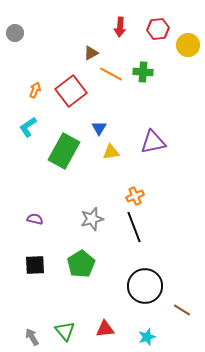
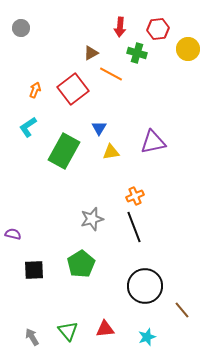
gray circle: moved 6 px right, 5 px up
yellow circle: moved 4 px down
green cross: moved 6 px left, 19 px up; rotated 12 degrees clockwise
red square: moved 2 px right, 2 px up
purple semicircle: moved 22 px left, 15 px down
black square: moved 1 px left, 5 px down
brown line: rotated 18 degrees clockwise
green triangle: moved 3 px right
